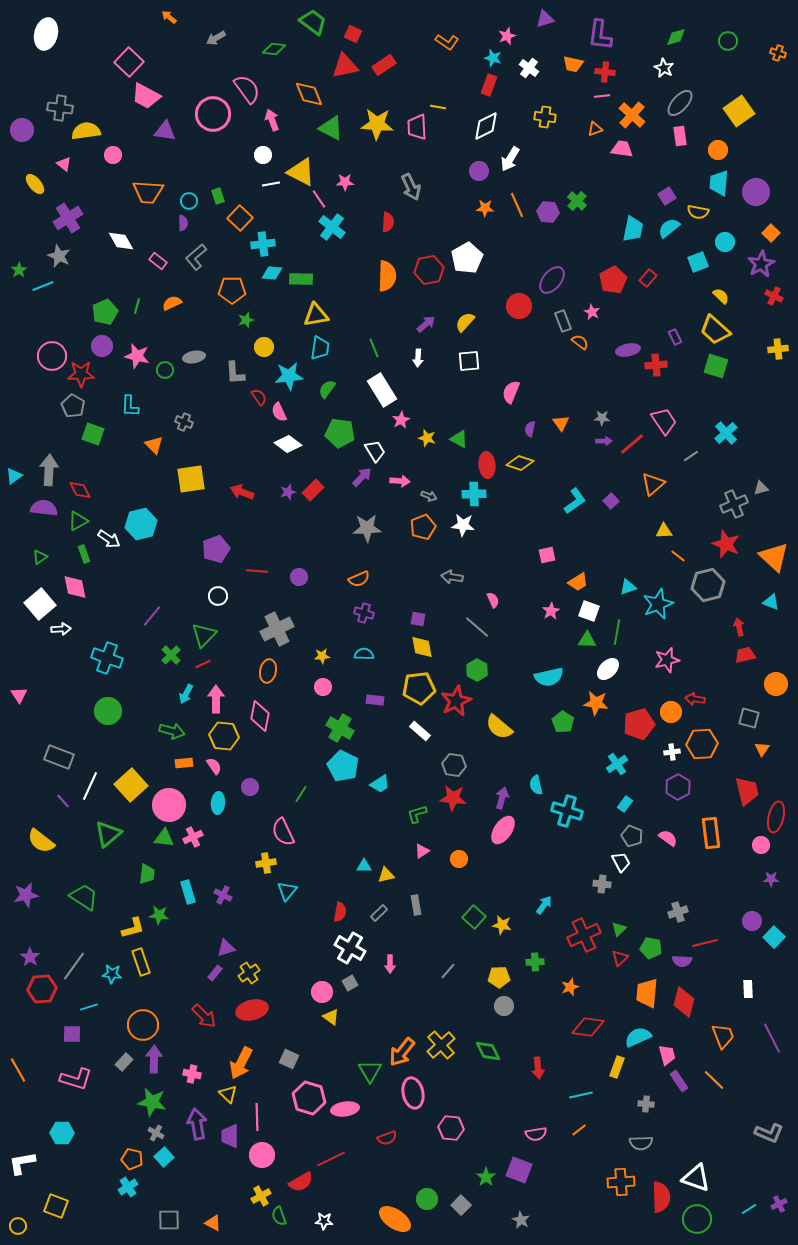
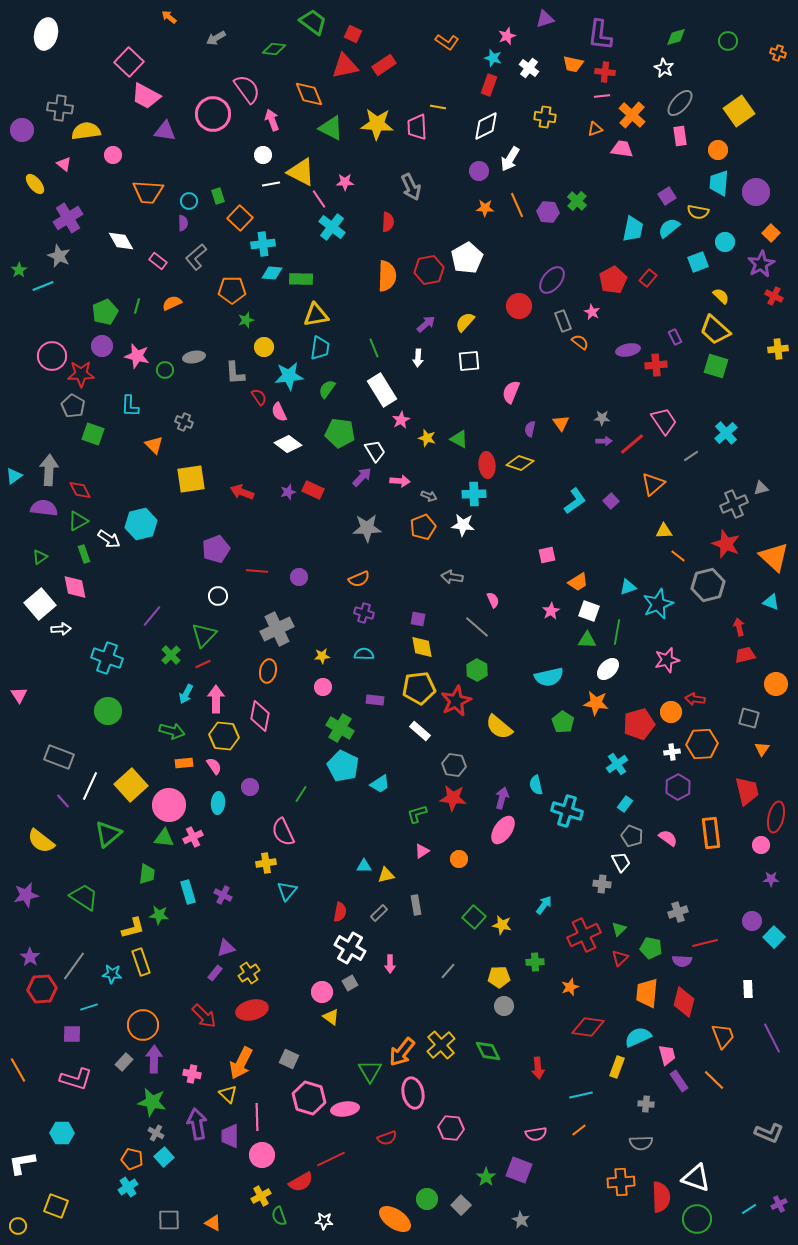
red rectangle at (313, 490): rotated 70 degrees clockwise
